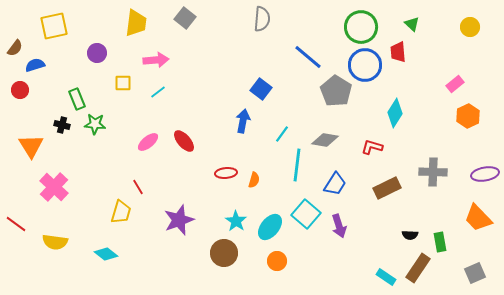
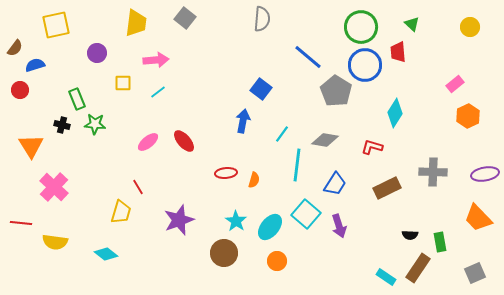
yellow square at (54, 26): moved 2 px right, 1 px up
red line at (16, 224): moved 5 px right, 1 px up; rotated 30 degrees counterclockwise
